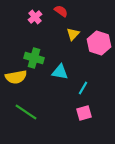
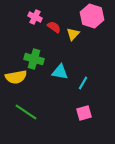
red semicircle: moved 7 px left, 16 px down
pink cross: rotated 24 degrees counterclockwise
pink hexagon: moved 7 px left, 27 px up
green cross: moved 1 px down
cyan line: moved 5 px up
